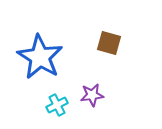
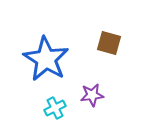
blue star: moved 6 px right, 2 px down
cyan cross: moved 2 px left, 3 px down
